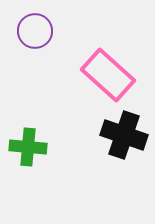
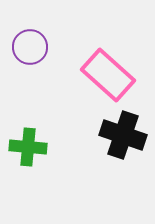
purple circle: moved 5 px left, 16 px down
black cross: moved 1 px left
